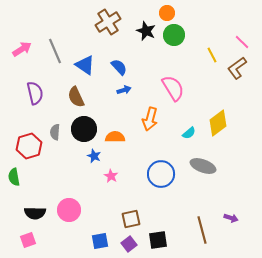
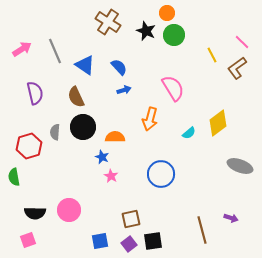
brown cross: rotated 25 degrees counterclockwise
black circle: moved 1 px left, 2 px up
blue star: moved 8 px right, 1 px down
gray ellipse: moved 37 px right
black square: moved 5 px left, 1 px down
